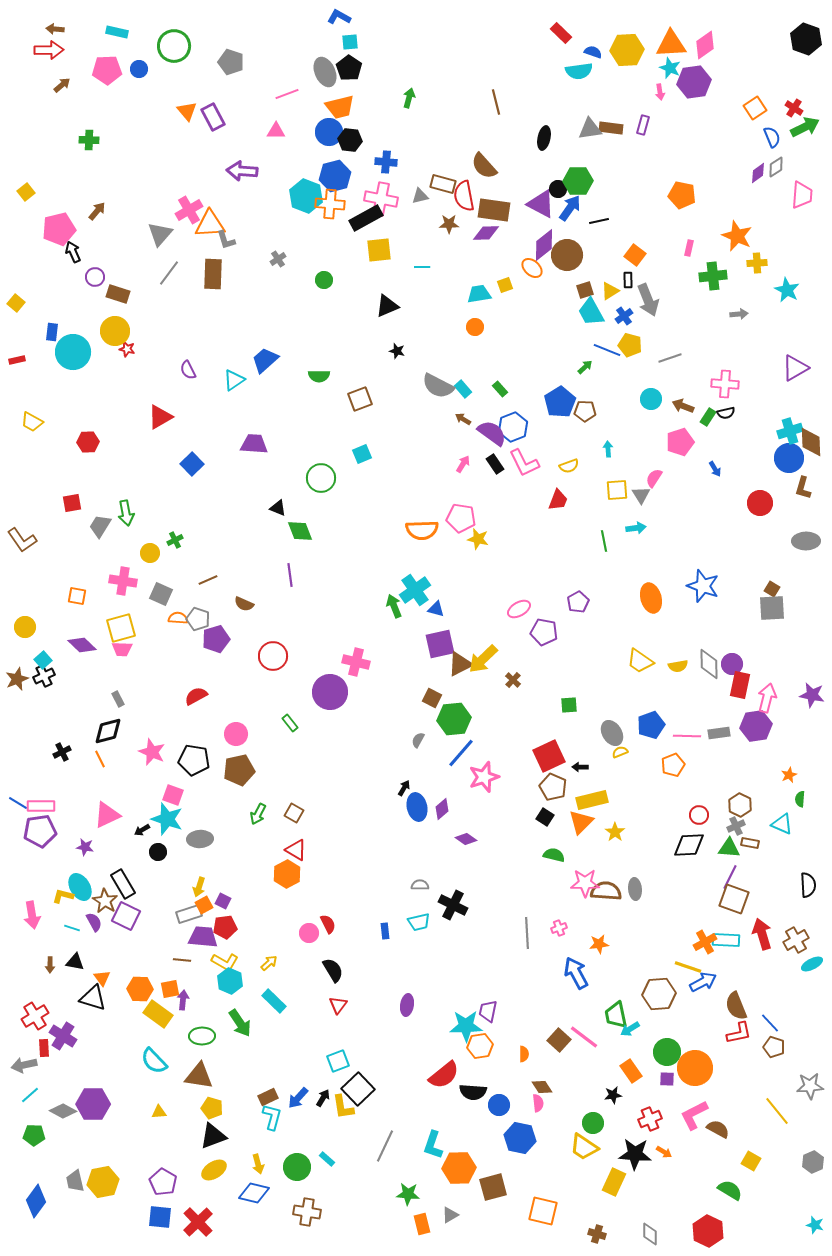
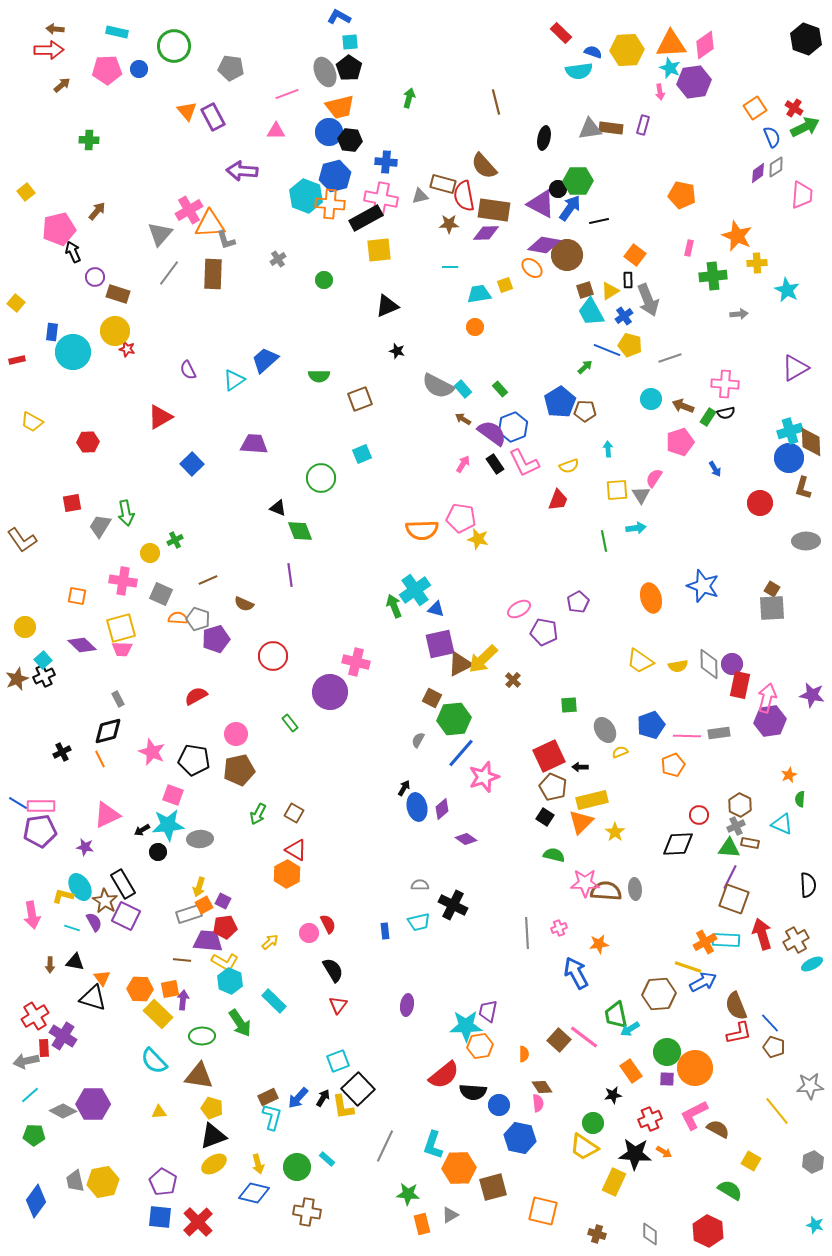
gray pentagon at (231, 62): moved 6 px down; rotated 10 degrees counterclockwise
purple diamond at (544, 245): rotated 48 degrees clockwise
cyan line at (422, 267): moved 28 px right
purple hexagon at (756, 726): moved 14 px right, 5 px up
gray ellipse at (612, 733): moved 7 px left, 3 px up
cyan star at (167, 819): moved 1 px right, 6 px down; rotated 24 degrees counterclockwise
black diamond at (689, 845): moved 11 px left, 1 px up
purple trapezoid at (203, 937): moved 5 px right, 4 px down
yellow arrow at (269, 963): moved 1 px right, 21 px up
yellow rectangle at (158, 1014): rotated 8 degrees clockwise
gray arrow at (24, 1065): moved 2 px right, 4 px up
yellow ellipse at (214, 1170): moved 6 px up
